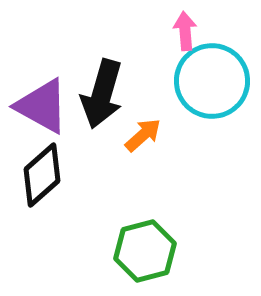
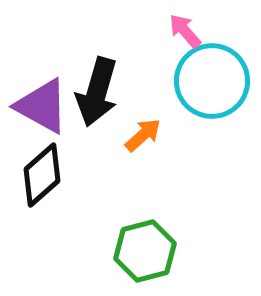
pink arrow: rotated 36 degrees counterclockwise
black arrow: moved 5 px left, 2 px up
